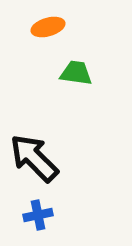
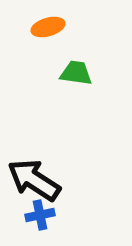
black arrow: moved 22 px down; rotated 12 degrees counterclockwise
blue cross: moved 2 px right
